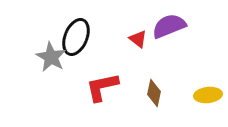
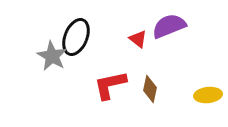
gray star: moved 1 px right, 1 px up
red L-shape: moved 8 px right, 2 px up
brown diamond: moved 4 px left, 4 px up
